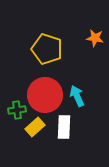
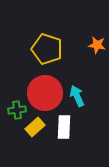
orange star: moved 2 px right, 7 px down
red circle: moved 2 px up
